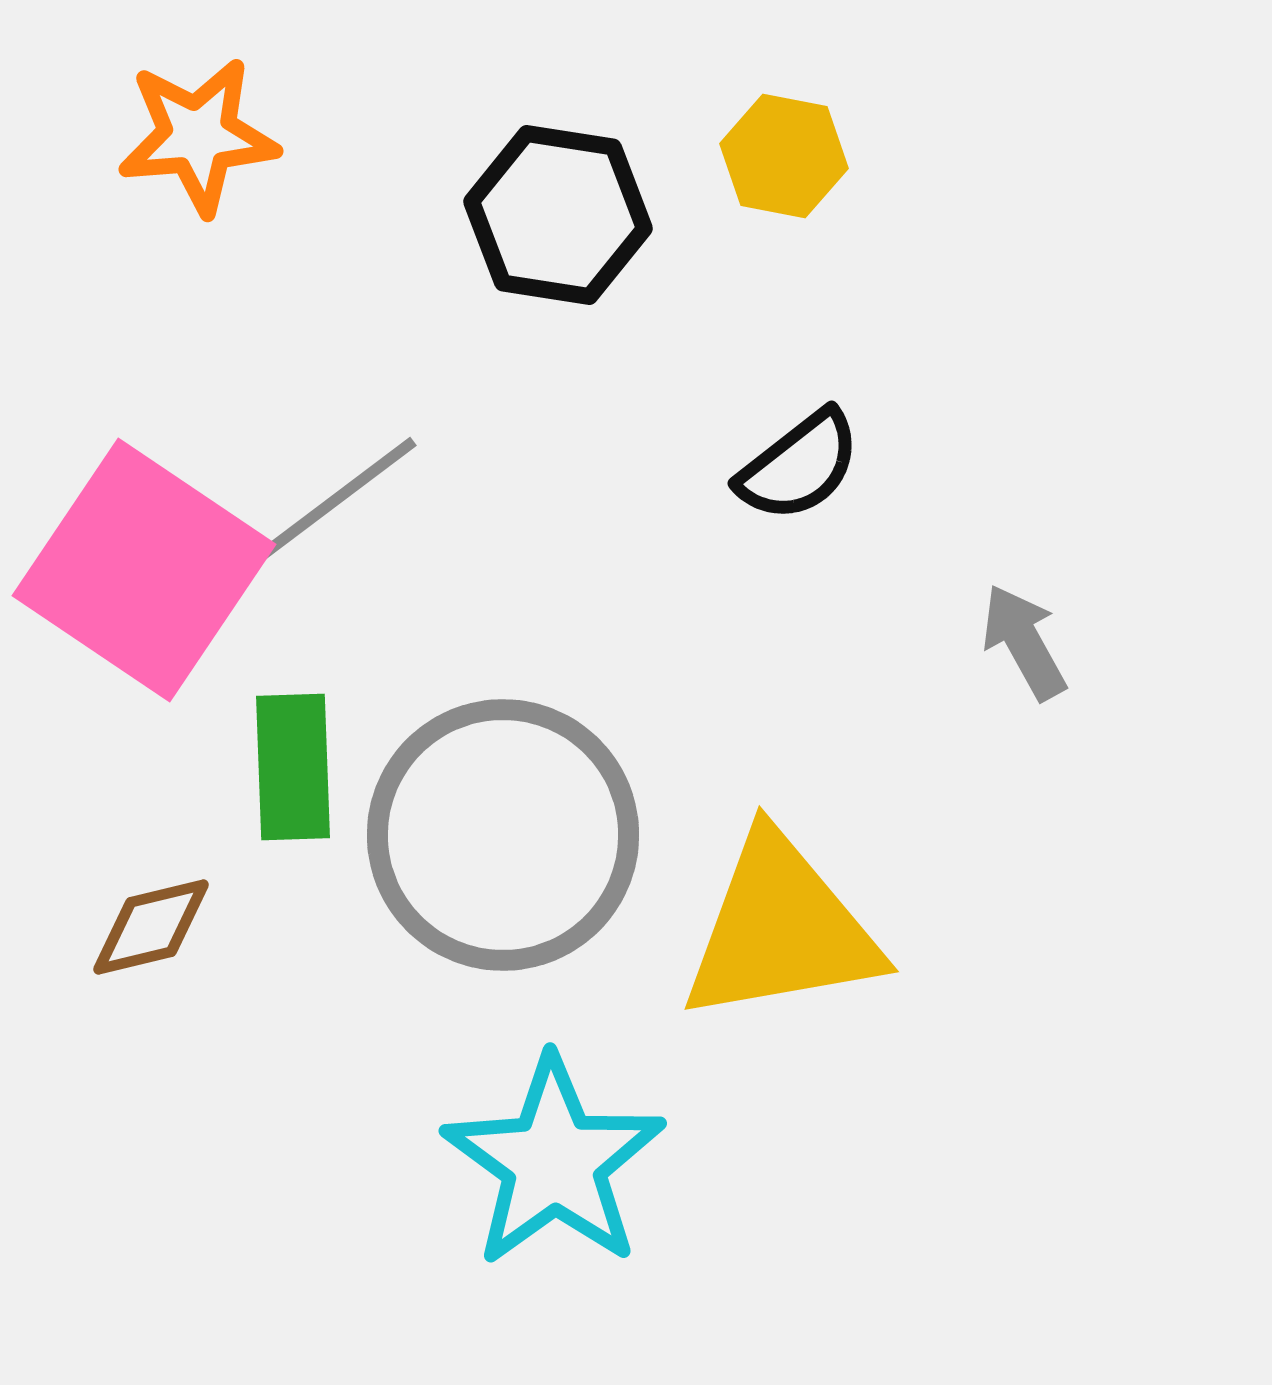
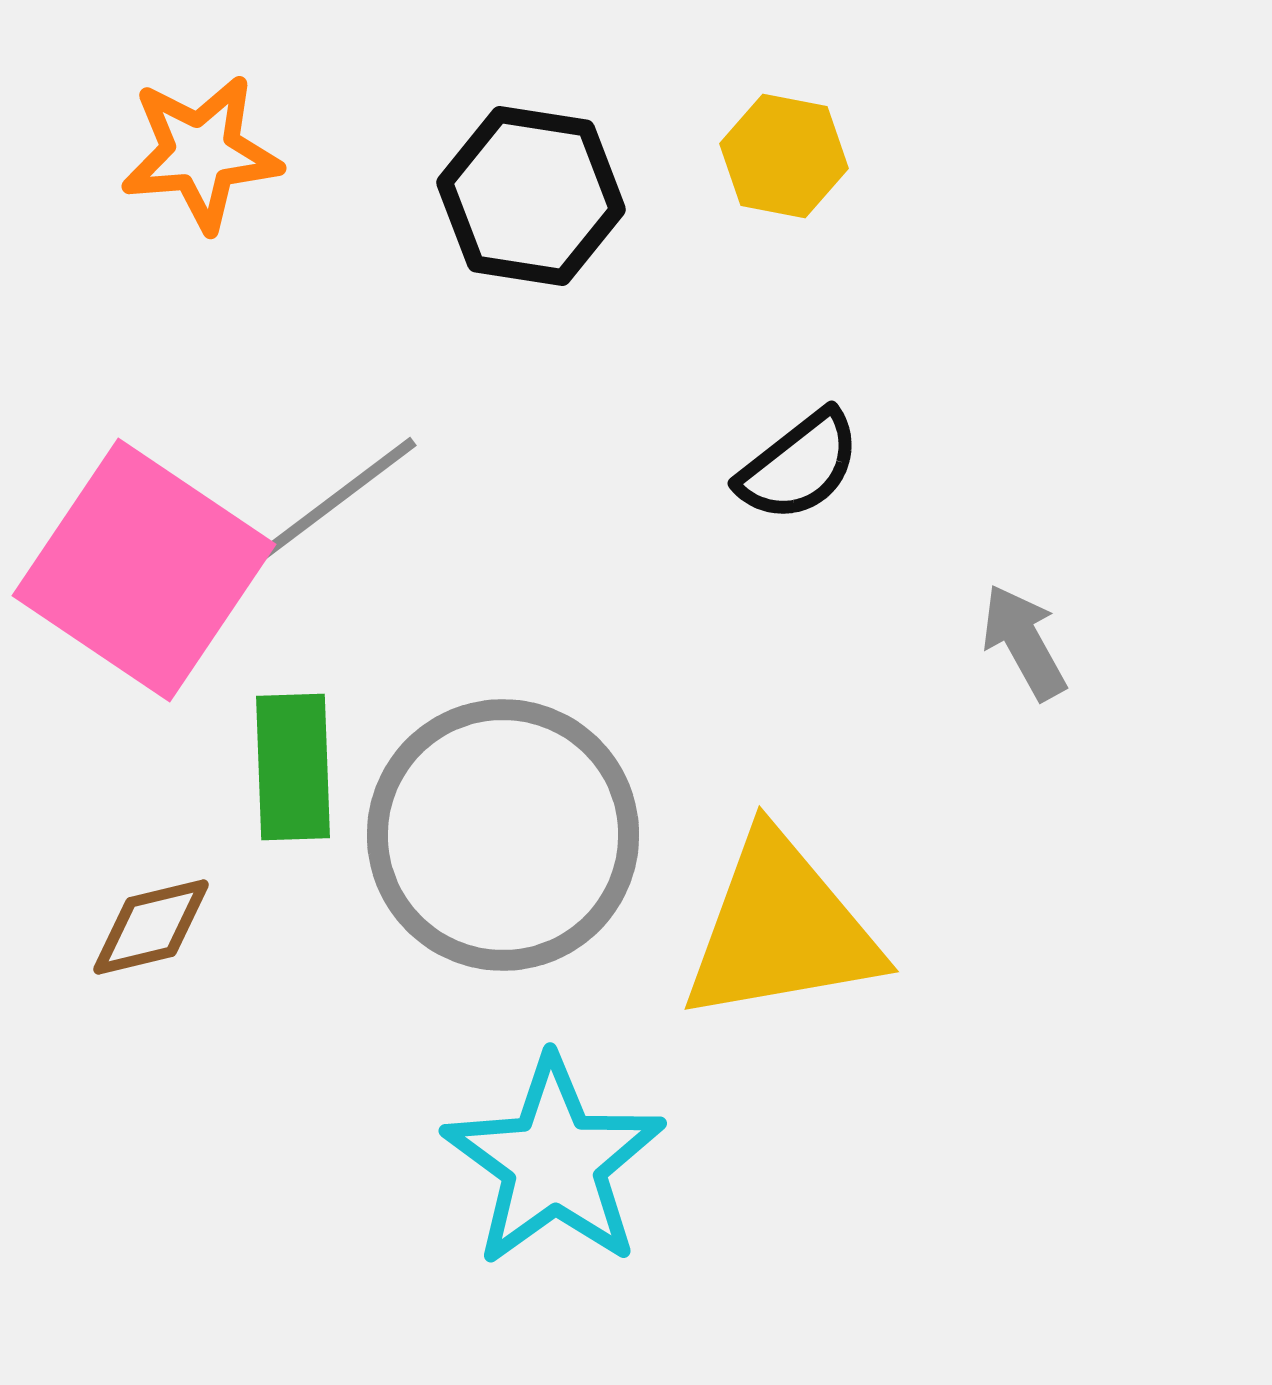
orange star: moved 3 px right, 17 px down
black hexagon: moved 27 px left, 19 px up
